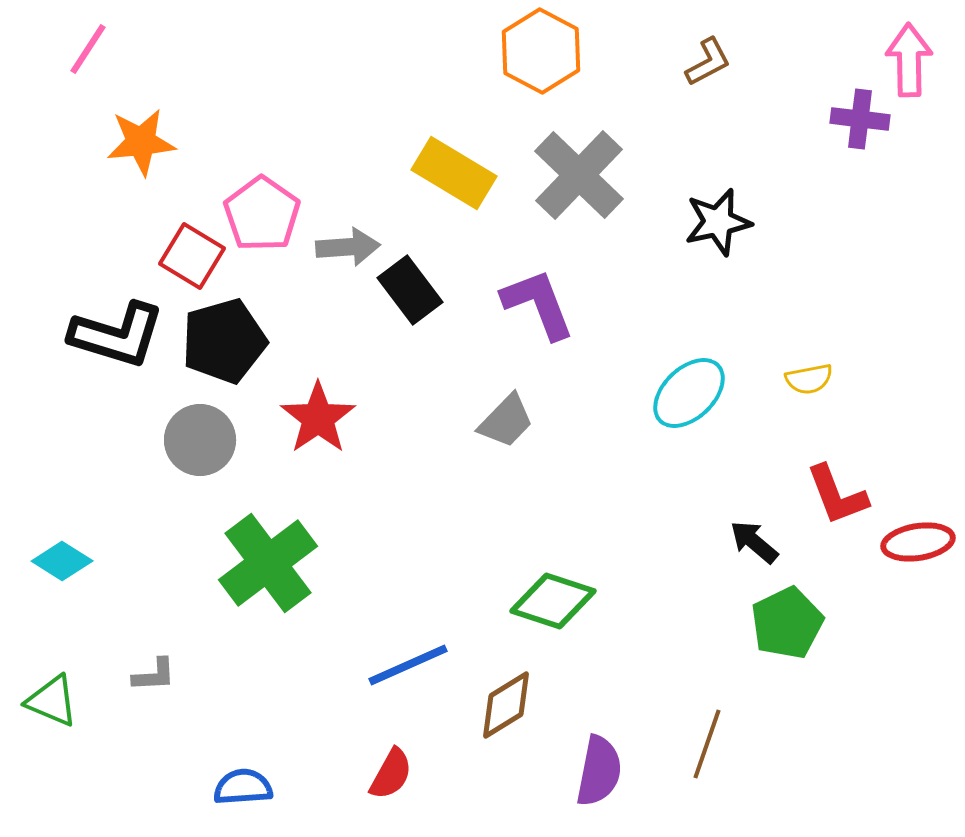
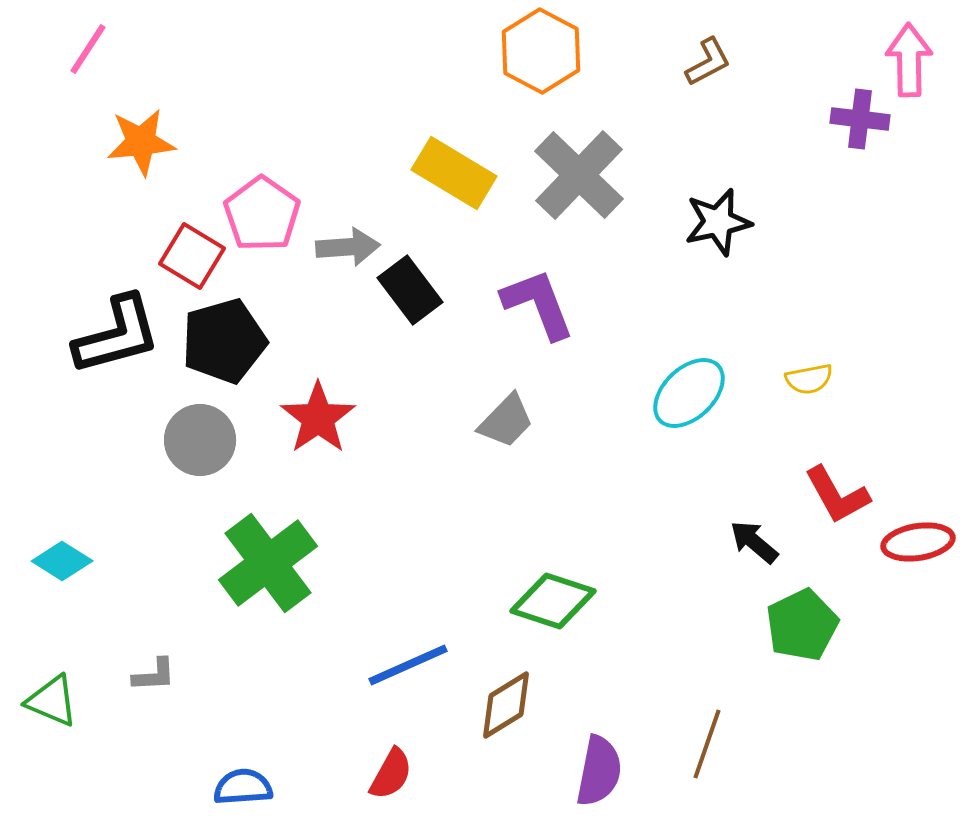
black L-shape: rotated 32 degrees counterclockwise
red L-shape: rotated 8 degrees counterclockwise
green pentagon: moved 15 px right, 2 px down
